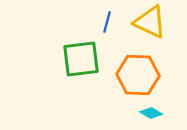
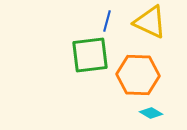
blue line: moved 1 px up
green square: moved 9 px right, 4 px up
